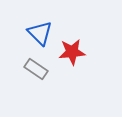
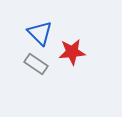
gray rectangle: moved 5 px up
